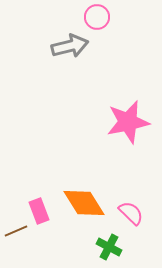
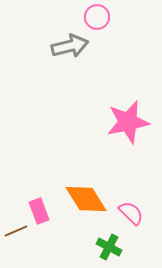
orange diamond: moved 2 px right, 4 px up
